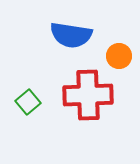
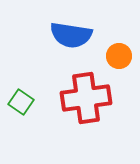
red cross: moved 2 px left, 3 px down; rotated 6 degrees counterclockwise
green square: moved 7 px left; rotated 15 degrees counterclockwise
